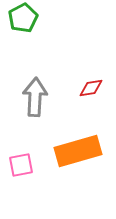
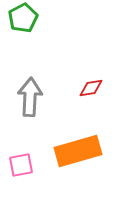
gray arrow: moved 5 px left
